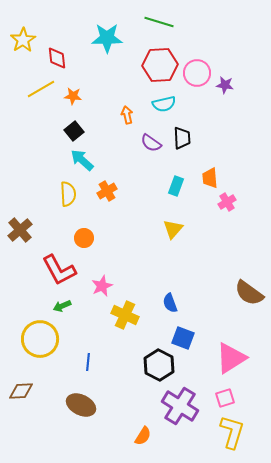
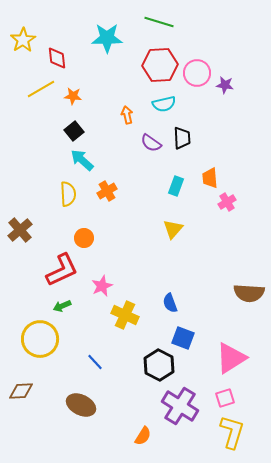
red L-shape: moved 3 px right; rotated 87 degrees counterclockwise
brown semicircle: rotated 32 degrees counterclockwise
blue line: moved 7 px right; rotated 48 degrees counterclockwise
